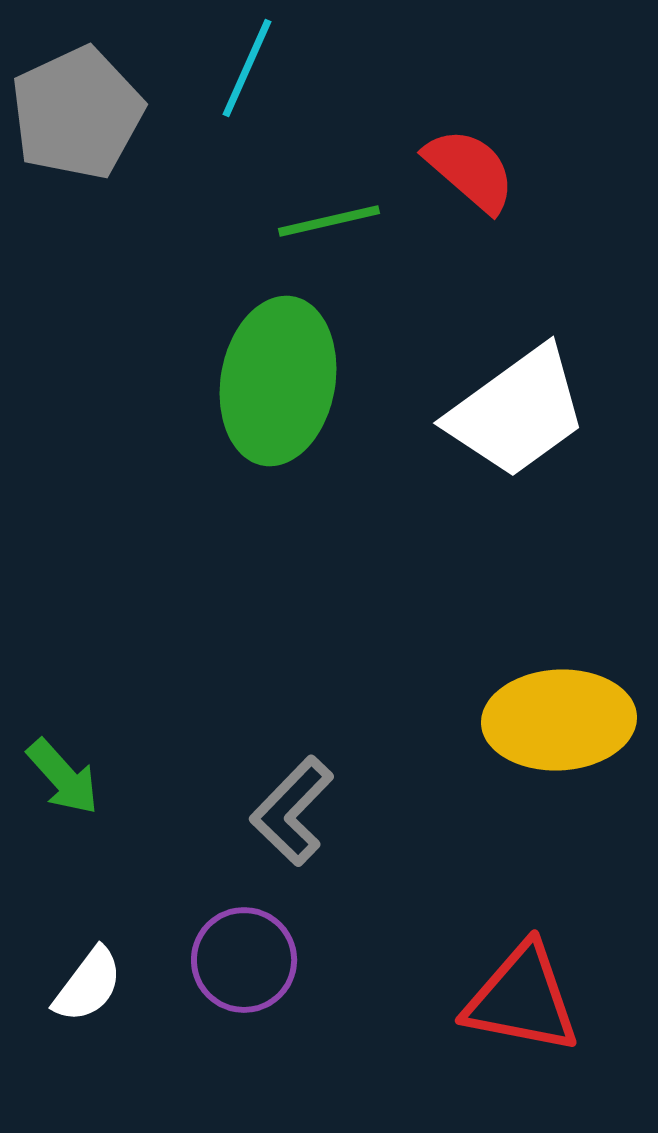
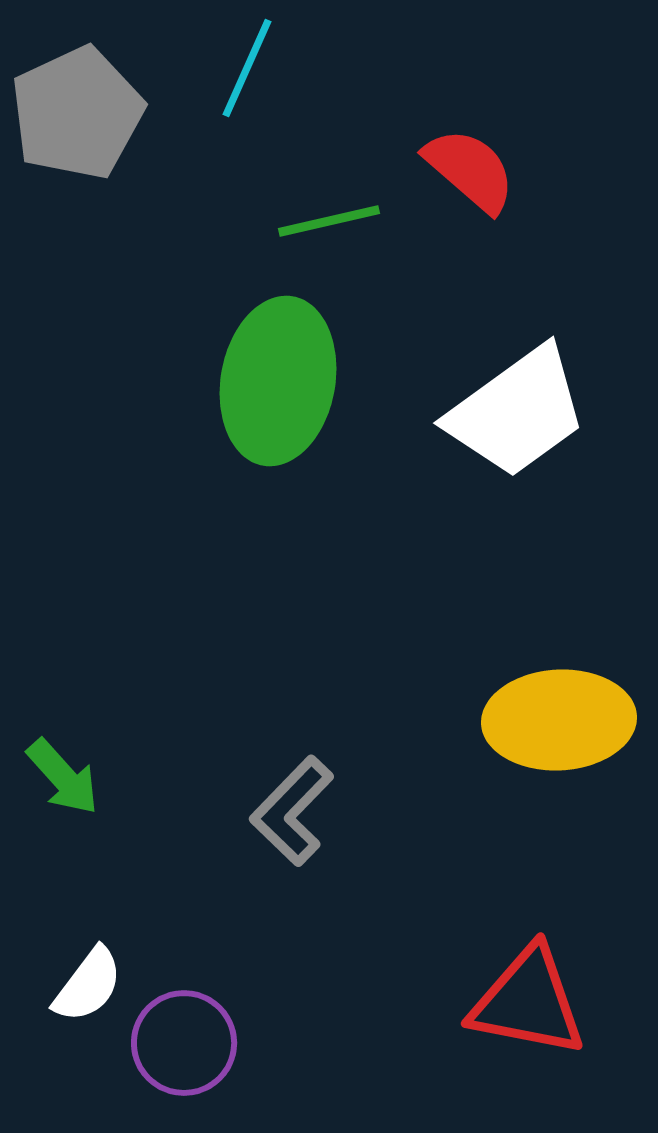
purple circle: moved 60 px left, 83 px down
red triangle: moved 6 px right, 3 px down
